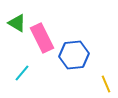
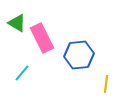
blue hexagon: moved 5 px right
yellow line: rotated 30 degrees clockwise
